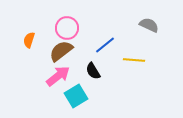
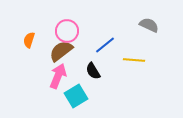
pink circle: moved 3 px down
pink arrow: rotated 30 degrees counterclockwise
